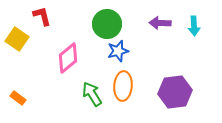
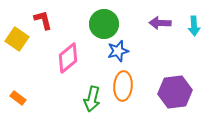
red L-shape: moved 1 px right, 4 px down
green circle: moved 3 px left
green arrow: moved 5 px down; rotated 135 degrees counterclockwise
